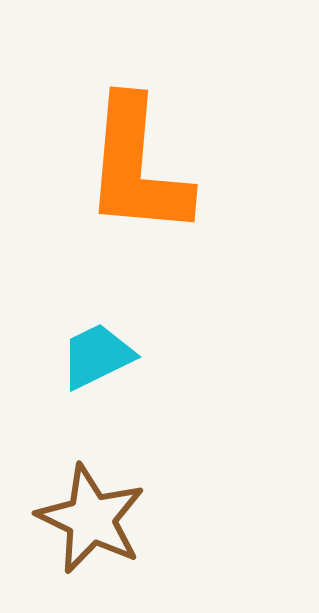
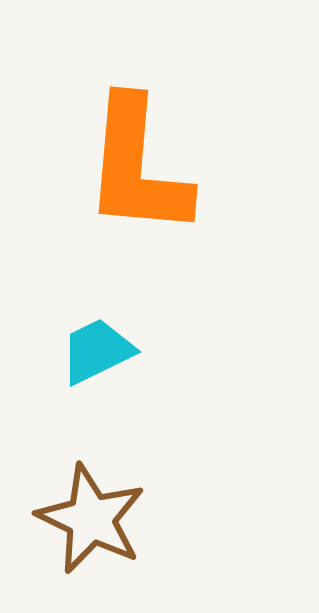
cyan trapezoid: moved 5 px up
